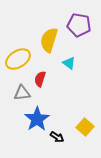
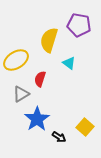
yellow ellipse: moved 2 px left, 1 px down
gray triangle: moved 1 px left, 1 px down; rotated 24 degrees counterclockwise
black arrow: moved 2 px right
